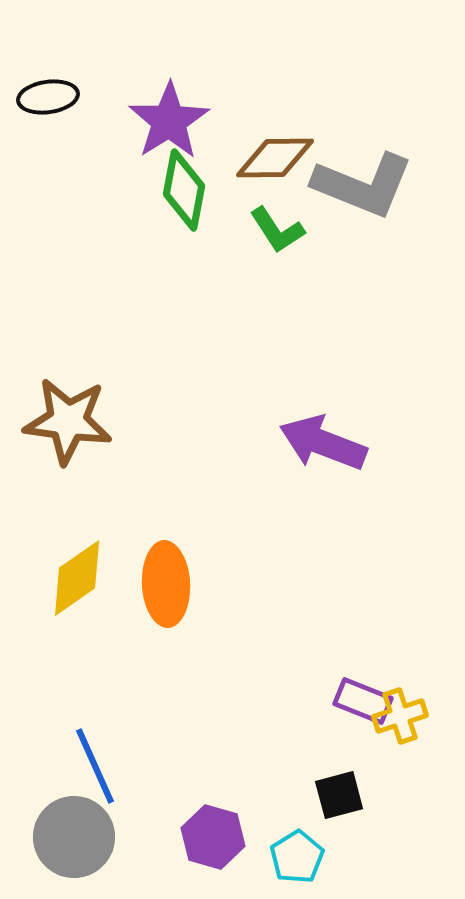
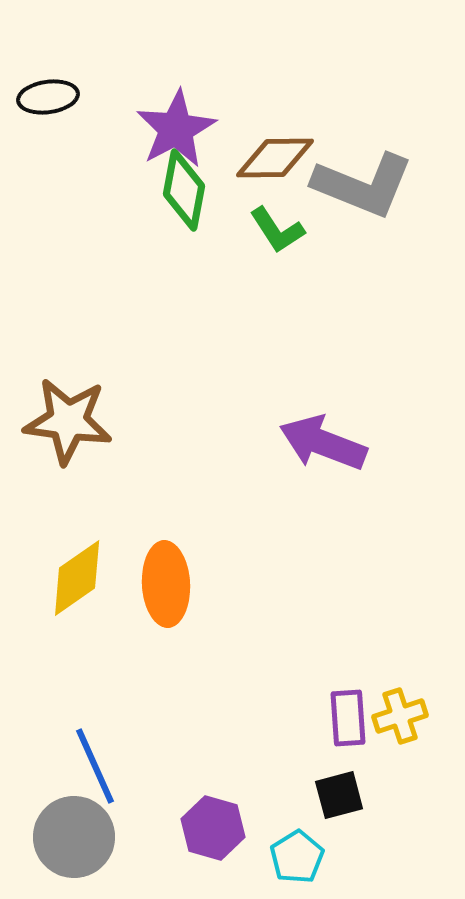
purple star: moved 7 px right, 8 px down; rotated 4 degrees clockwise
purple rectangle: moved 15 px left, 17 px down; rotated 64 degrees clockwise
purple hexagon: moved 9 px up
